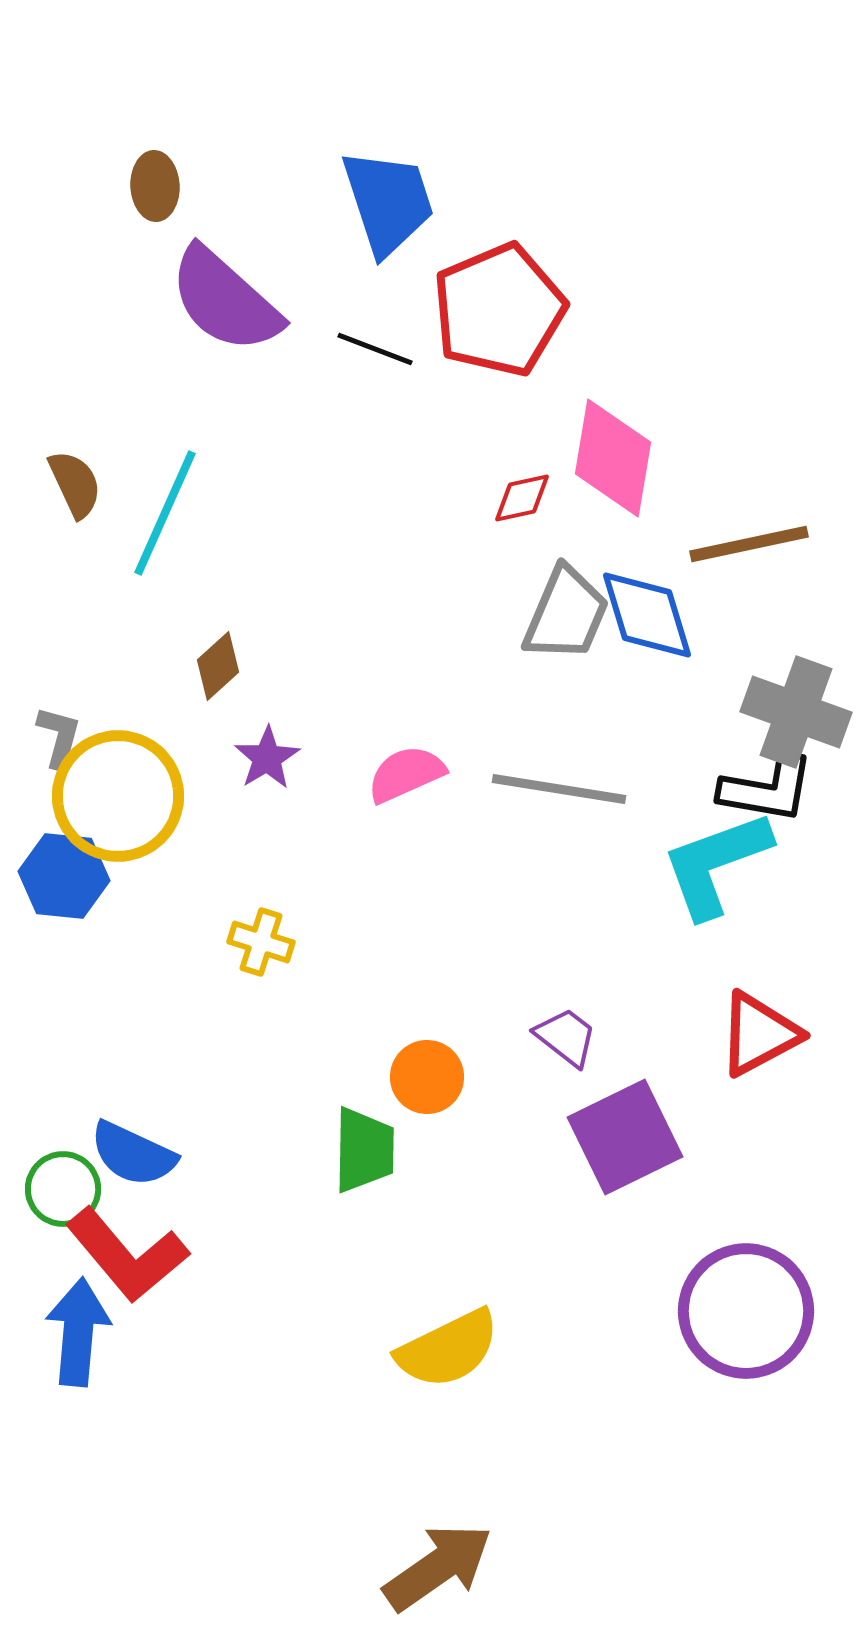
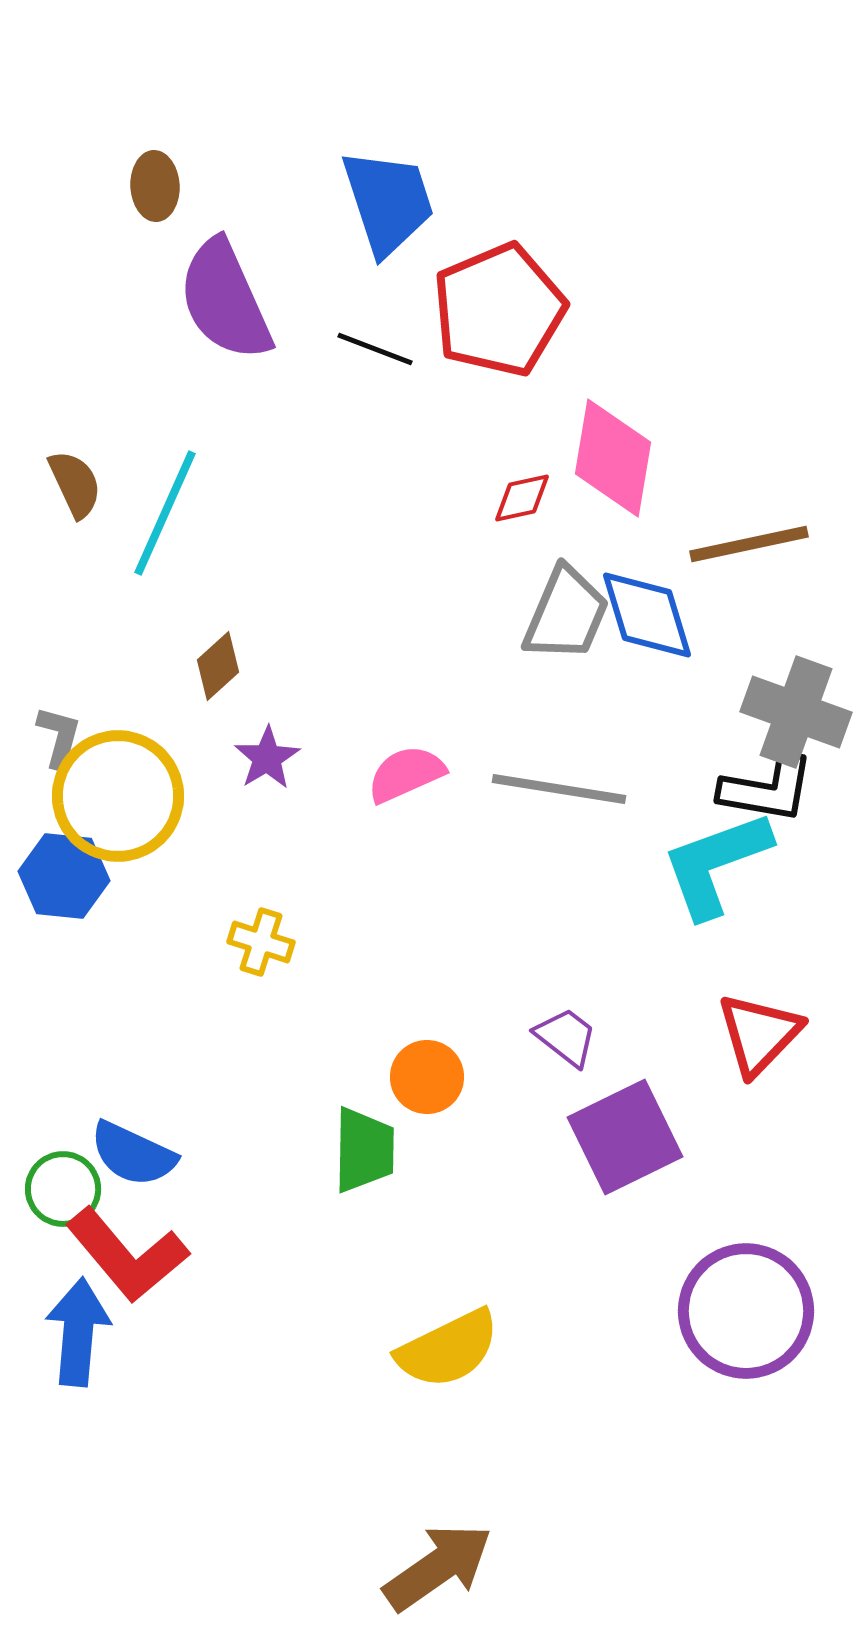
purple semicircle: rotated 24 degrees clockwise
red triangle: rotated 18 degrees counterclockwise
